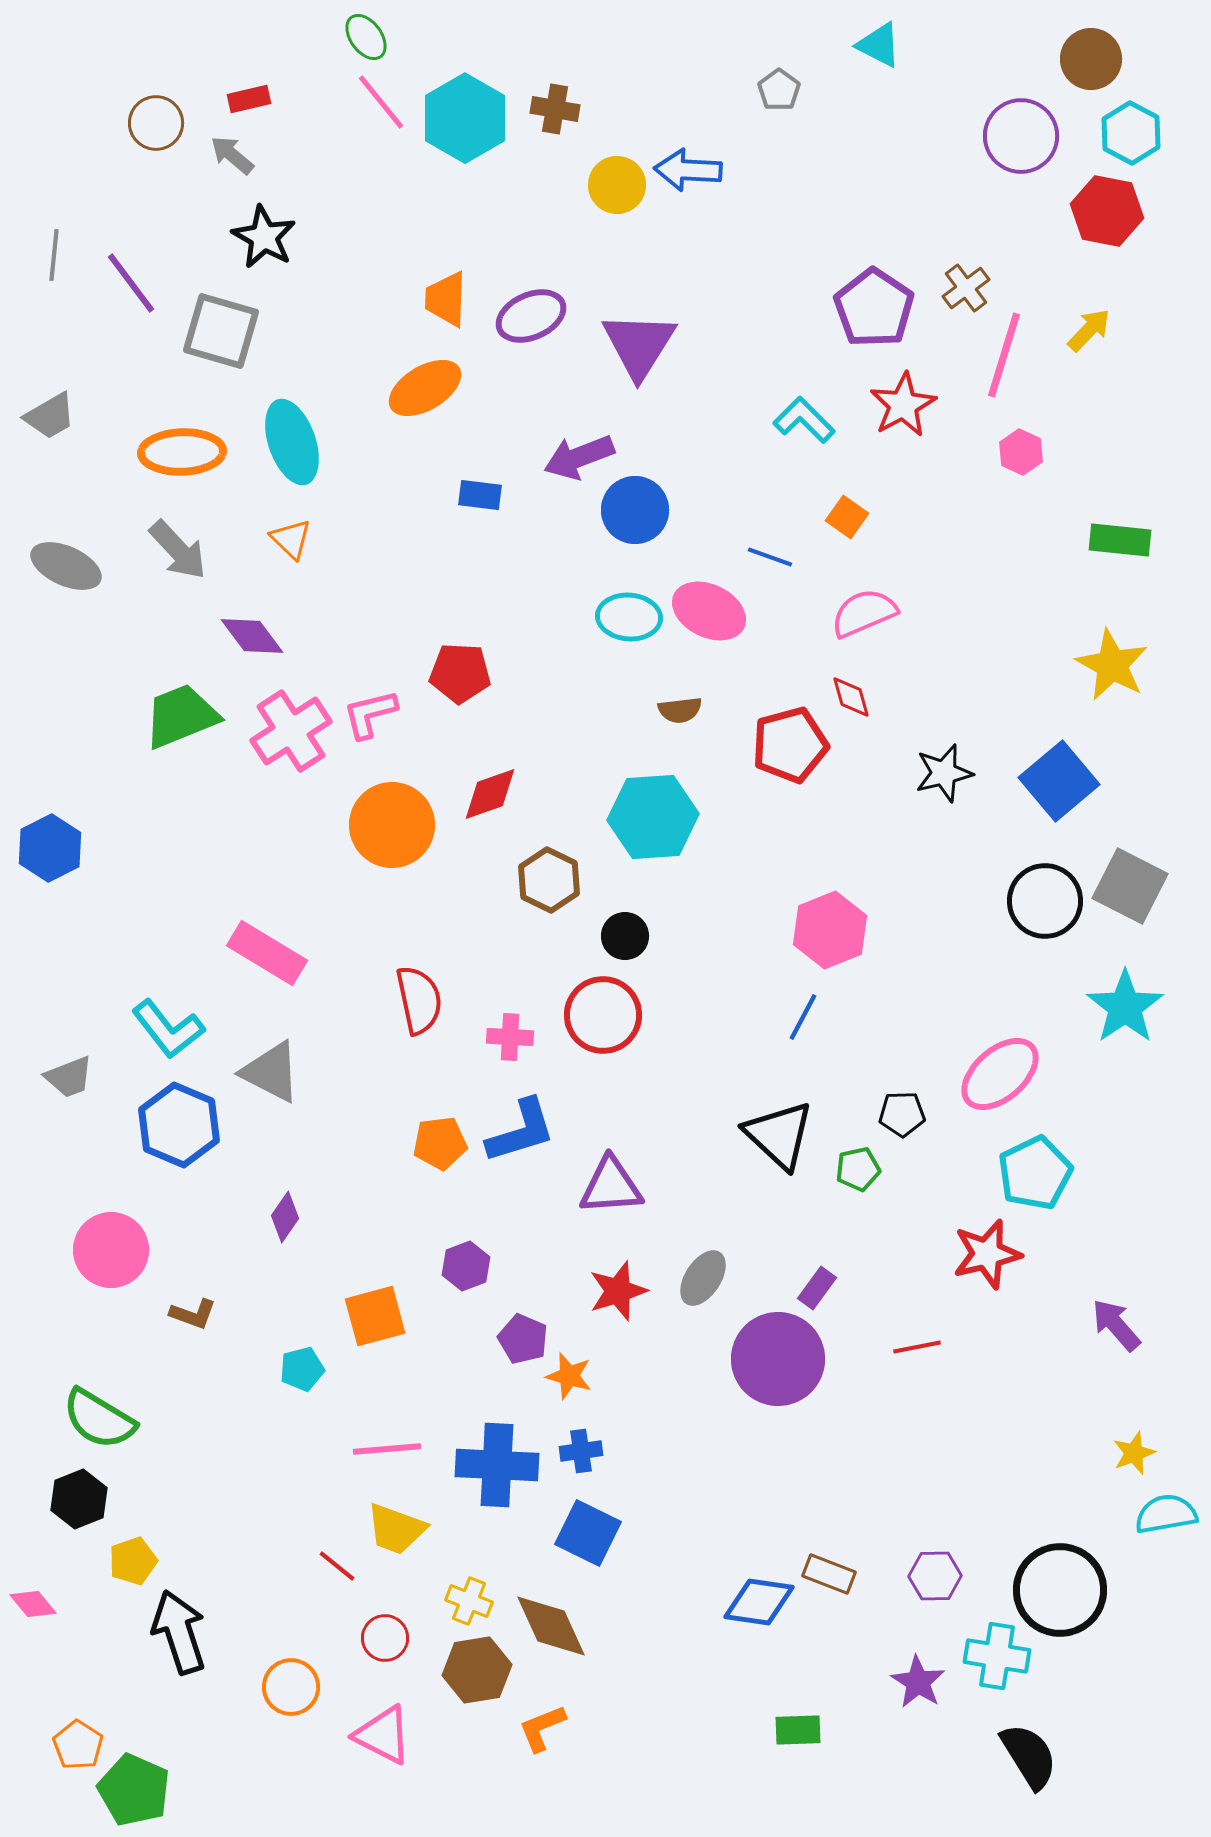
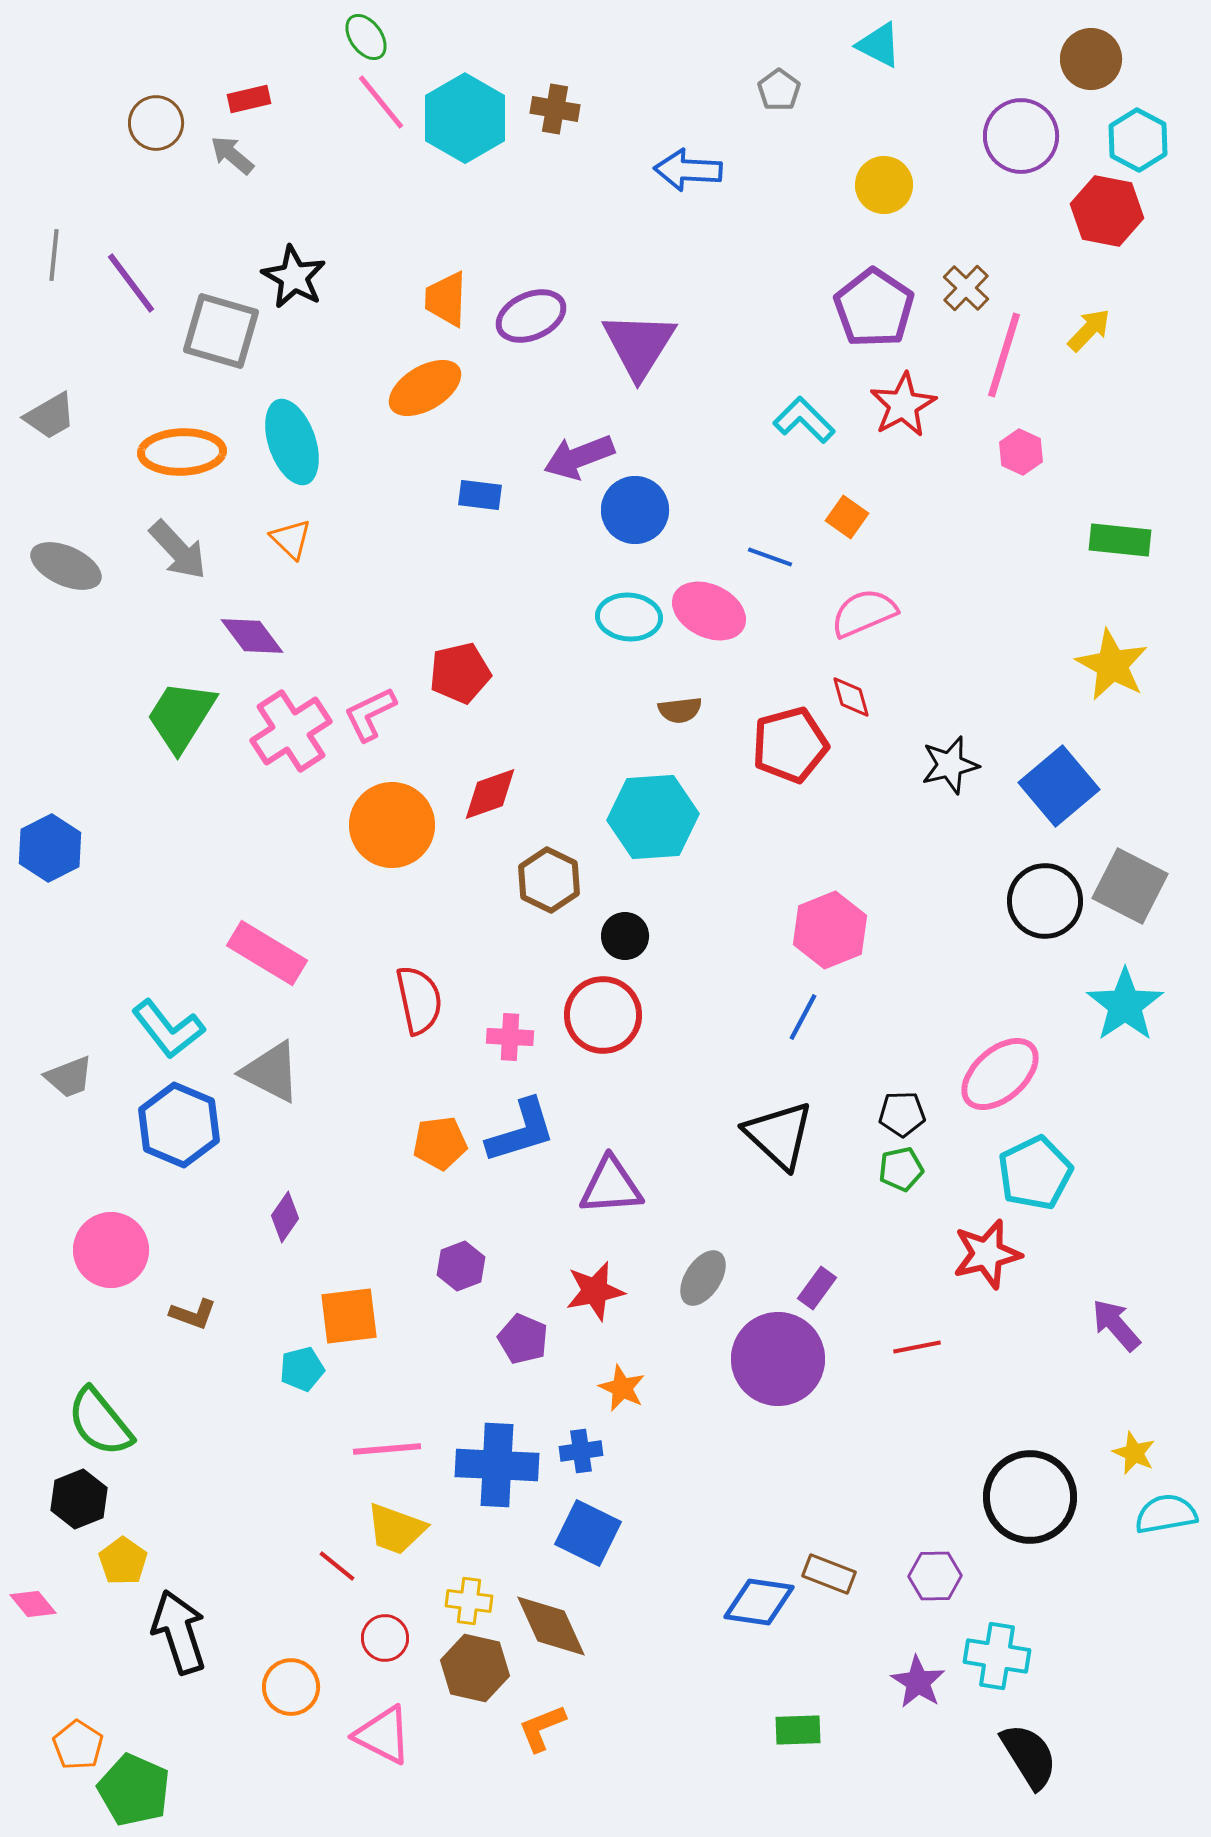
cyan hexagon at (1131, 133): moved 7 px right, 7 px down
yellow circle at (617, 185): moved 267 px right
black star at (264, 237): moved 30 px right, 40 px down
brown cross at (966, 288): rotated 9 degrees counterclockwise
red pentagon at (460, 673): rotated 16 degrees counterclockwise
pink L-shape at (370, 714): rotated 12 degrees counterclockwise
green trapezoid at (181, 716): rotated 36 degrees counterclockwise
black star at (944, 773): moved 6 px right, 8 px up
blue square at (1059, 781): moved 5 px down
cyan star at (1125, 1007): moved 2 px up
green pentagon at (858, 1169): moved 43 px right
purple hexagon at (466, 1266): moved 5 px left
red star at (618, 1291): moved 23 px left; rotated 6 degrees clockwise
orange square at (375, 1316): moved 26 px left; rotated 8 degrees clockwise
orange star at (569, 1376): moved 53 px right, 12 px down; rotated 9 degrees clockwise
green semicircle at (99, 1419): moved 1 px right, 3 px down; rotated 20 degrees clockwise
yellow star at (1134, 1453): rotated 27 degrees counterclockwise
yellow pentagon at (133, 1561): moved 10 px left; rotated 18 degrees counterclockwise
black circle at (1060, 1590): moved 30 px left, 93 px up
yellow cross at (469, 1601): rotated 15 degrees counterclockwise
brown hexagon at (477, 1670): moved 2 px left, 2 px up; rotated 22 degrees clockwise
